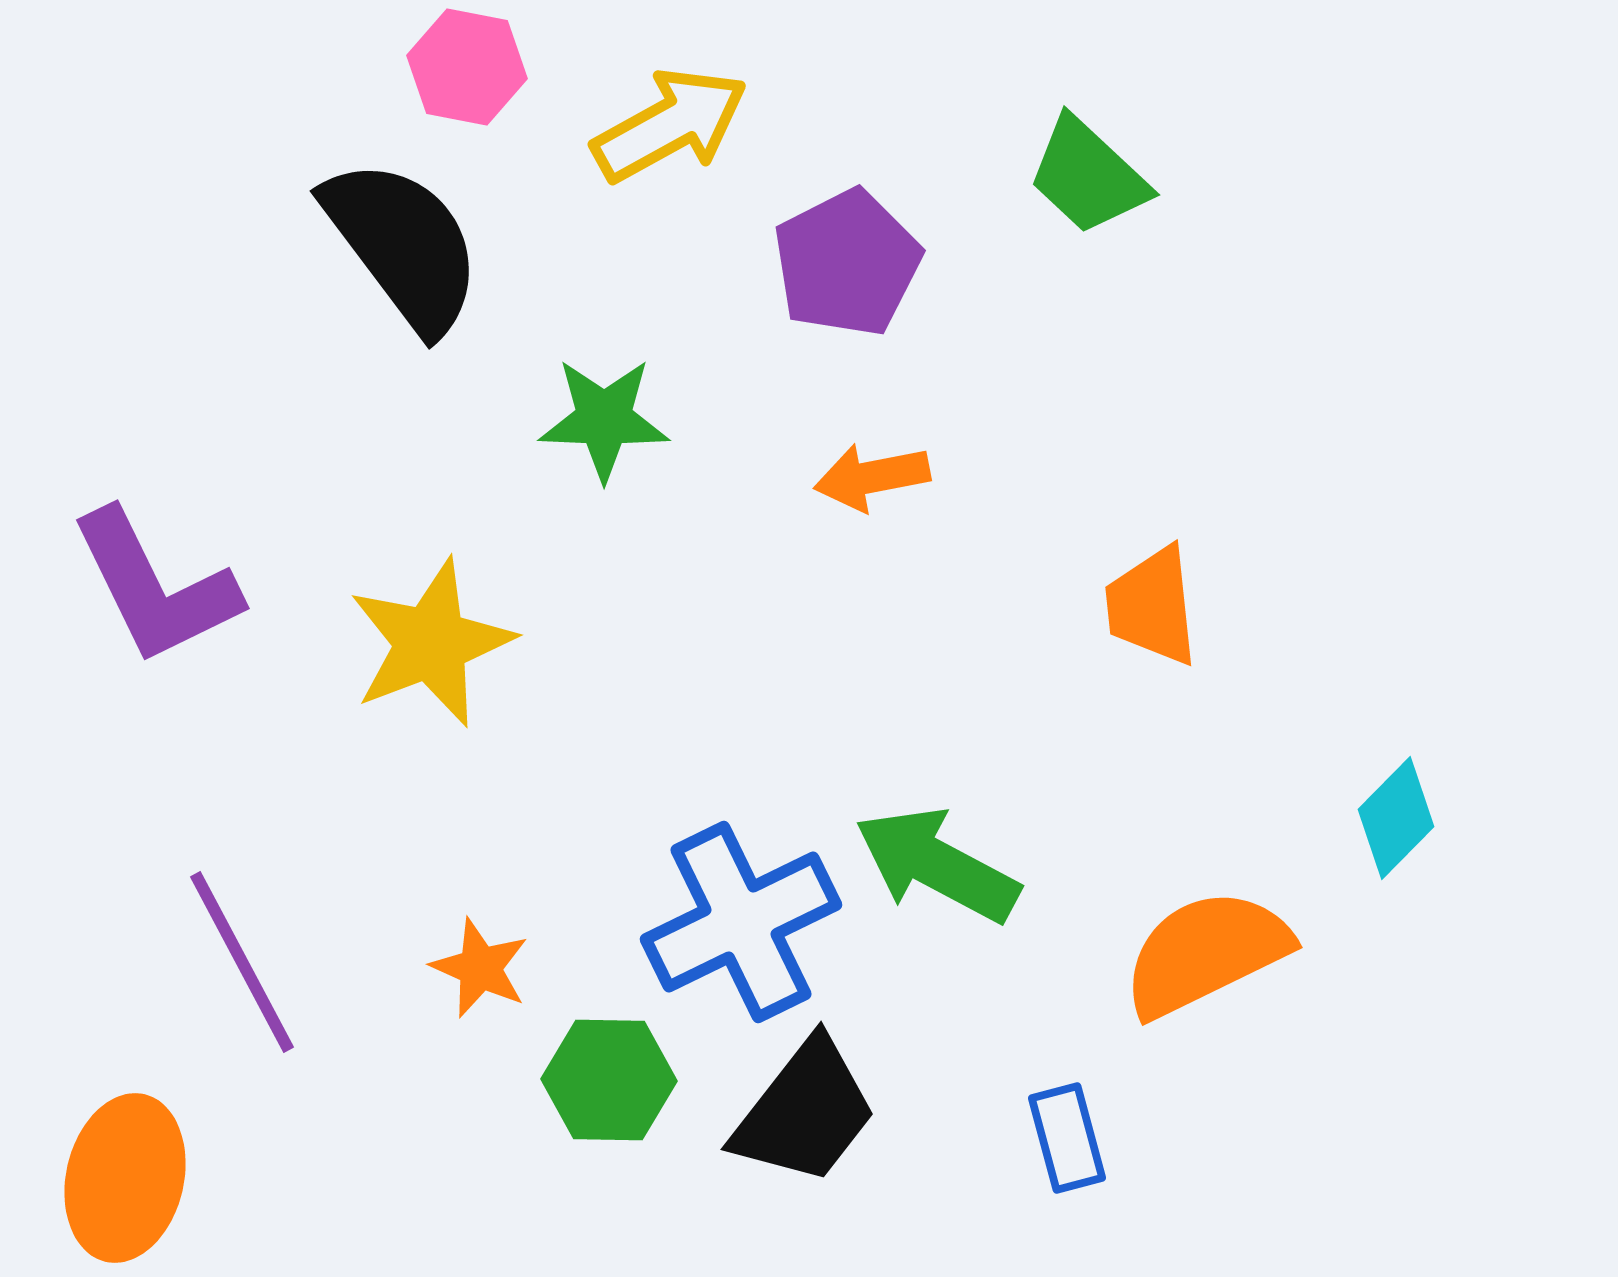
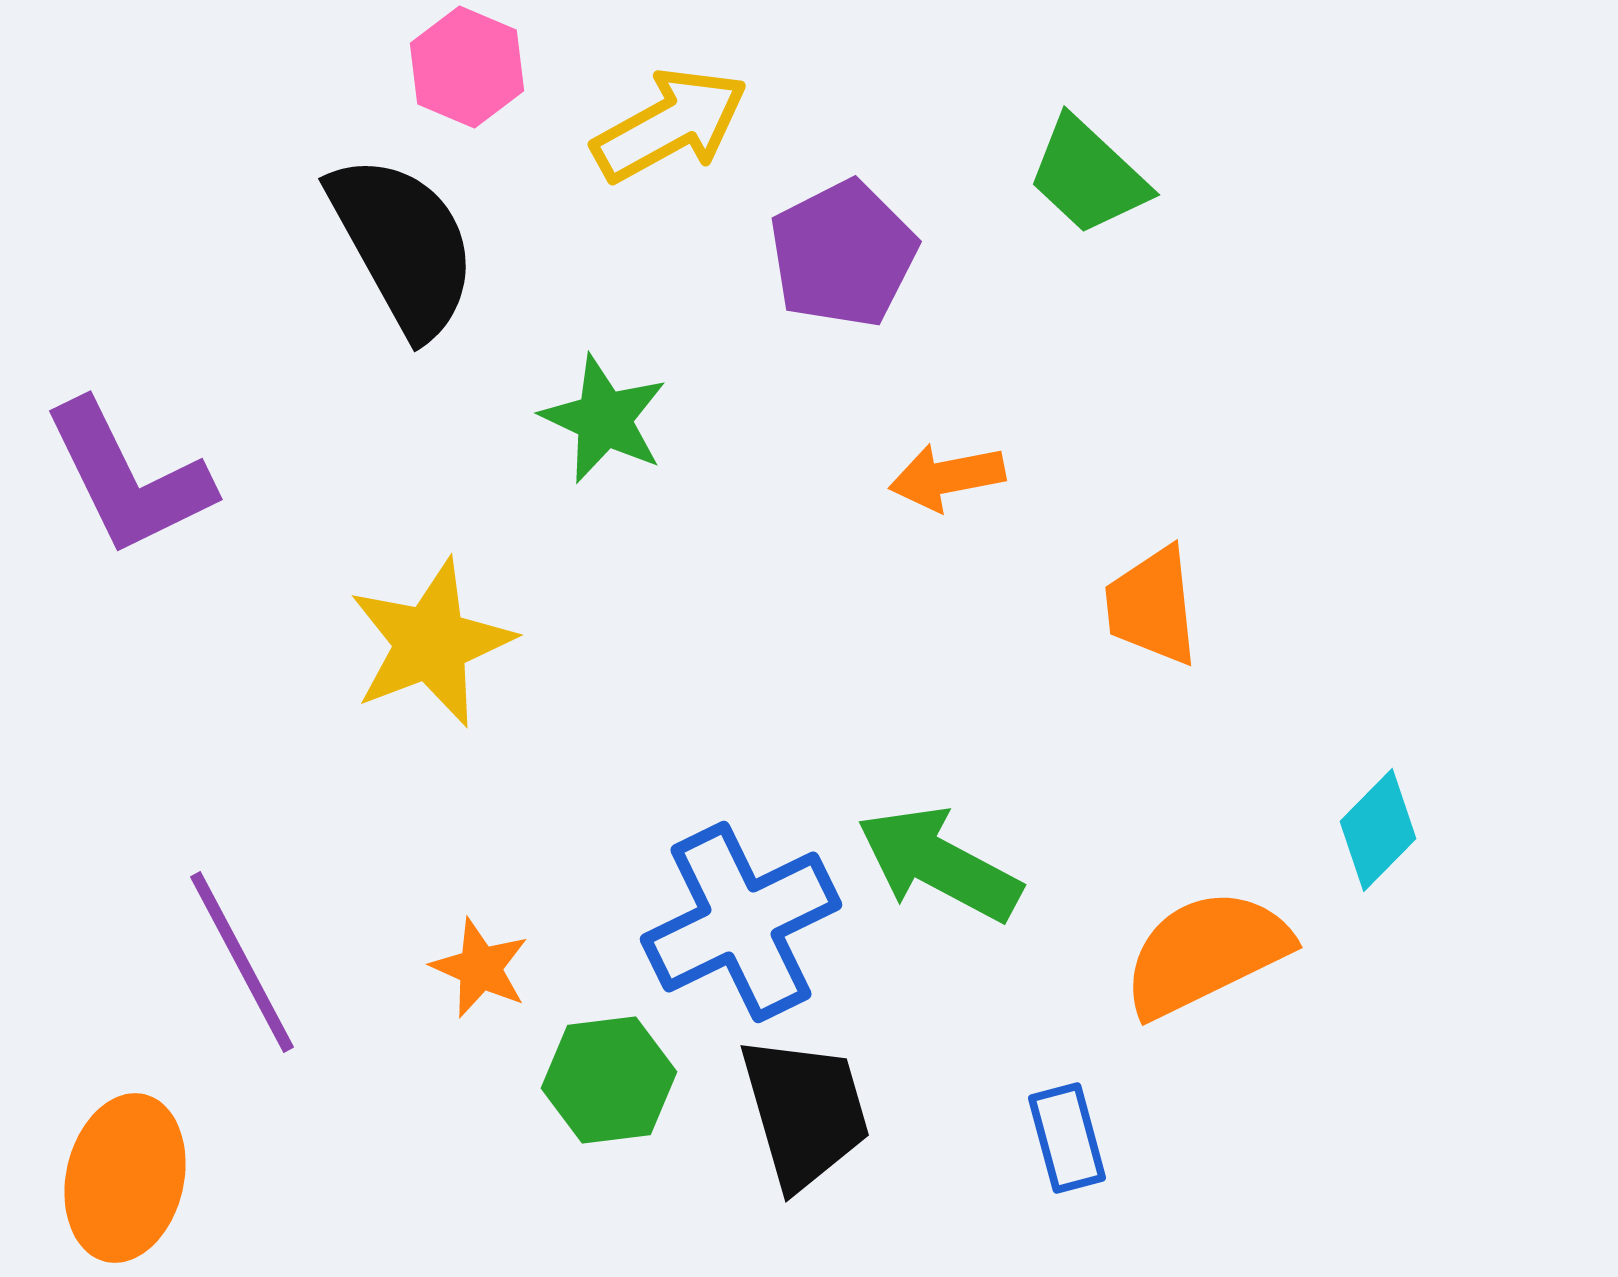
pink hexagon: rotated 12 degrees clockwise
black semicircle: rotated 8 degrees clockwise
purple pentagon: moved 4 px left, 9 px up
green star: rotated 23 degrees clockwise
orange arrow: moved 75 px right
purple L-shape: moved 27 px left, 109 px up
cyan diamond: moved 18 px left, 12 px down
green arrow: moved 2 px right, 1 px up
green hexagon: rotated 8 degrees counterclockwise
black trapezoid: rotated 54 degrees counterclockwise
